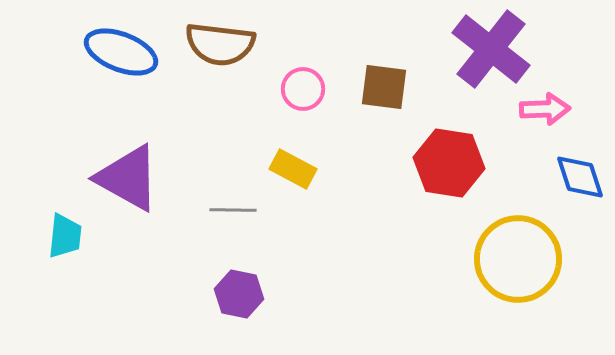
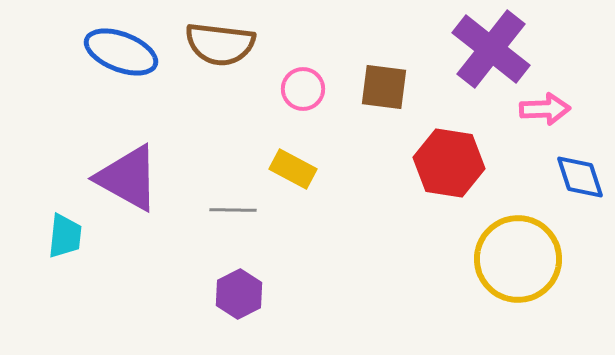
purple hexagon: rotated 21 degrees clockwise
